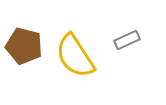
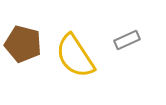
brown pentagon: moved 1 px left, 2 px up
